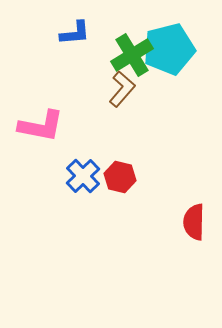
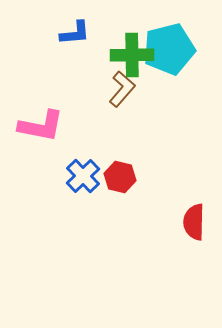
green cross: rotated 30 degrees clockwise
